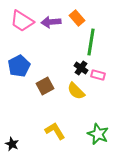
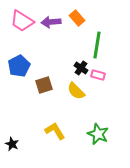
green line: moved 6 px right, 3 px down
brown square: moved 1 px left, 1 px up; rotated 12 degrees clockwise
